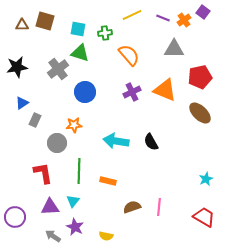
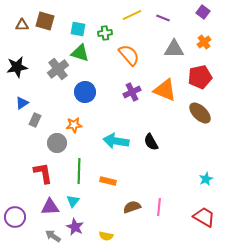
orange cross: moved 20 px right, 22 px down
